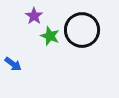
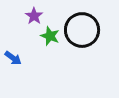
blue arrow: moved 6 px up
